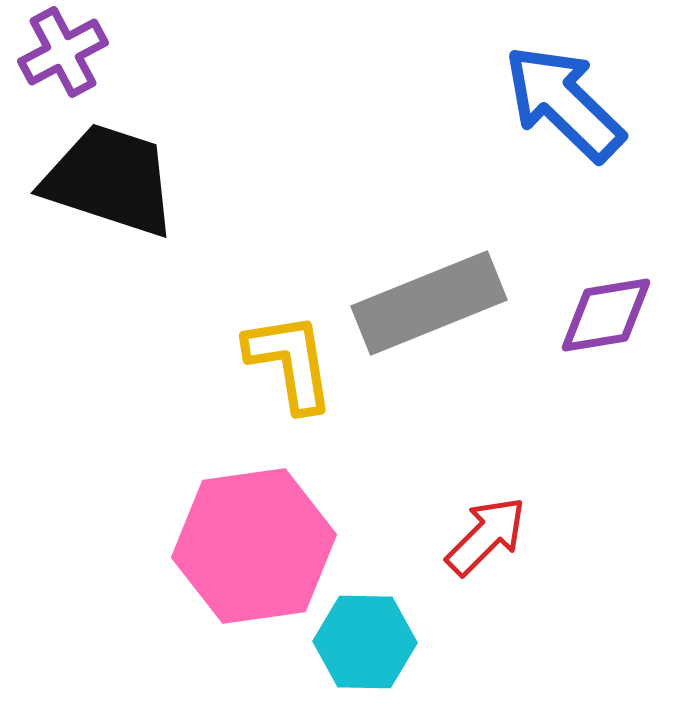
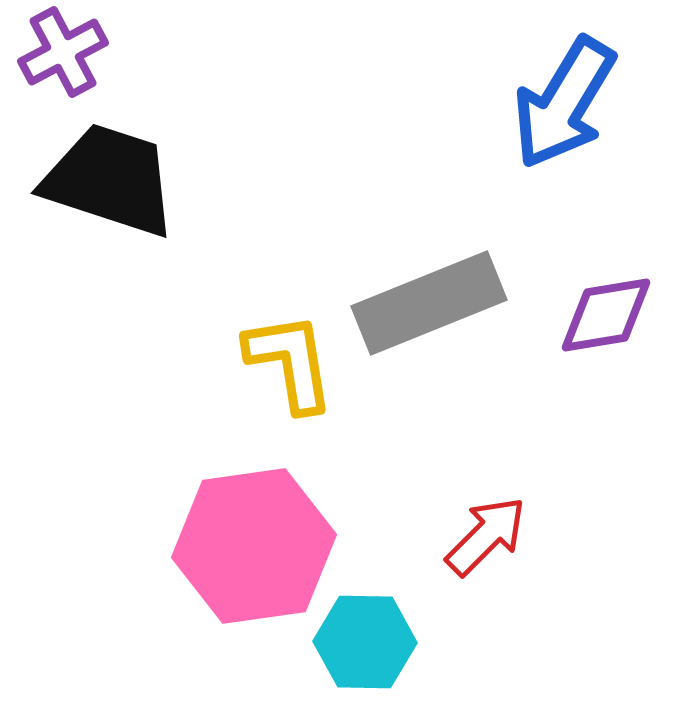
blue arrow: rotated 103 degrees counterclockwise
